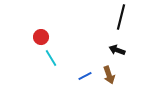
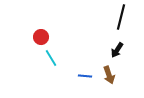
black arrow: rotated 77 degrees counterclockwise
blue line: rotated 32 degrees clockwise
